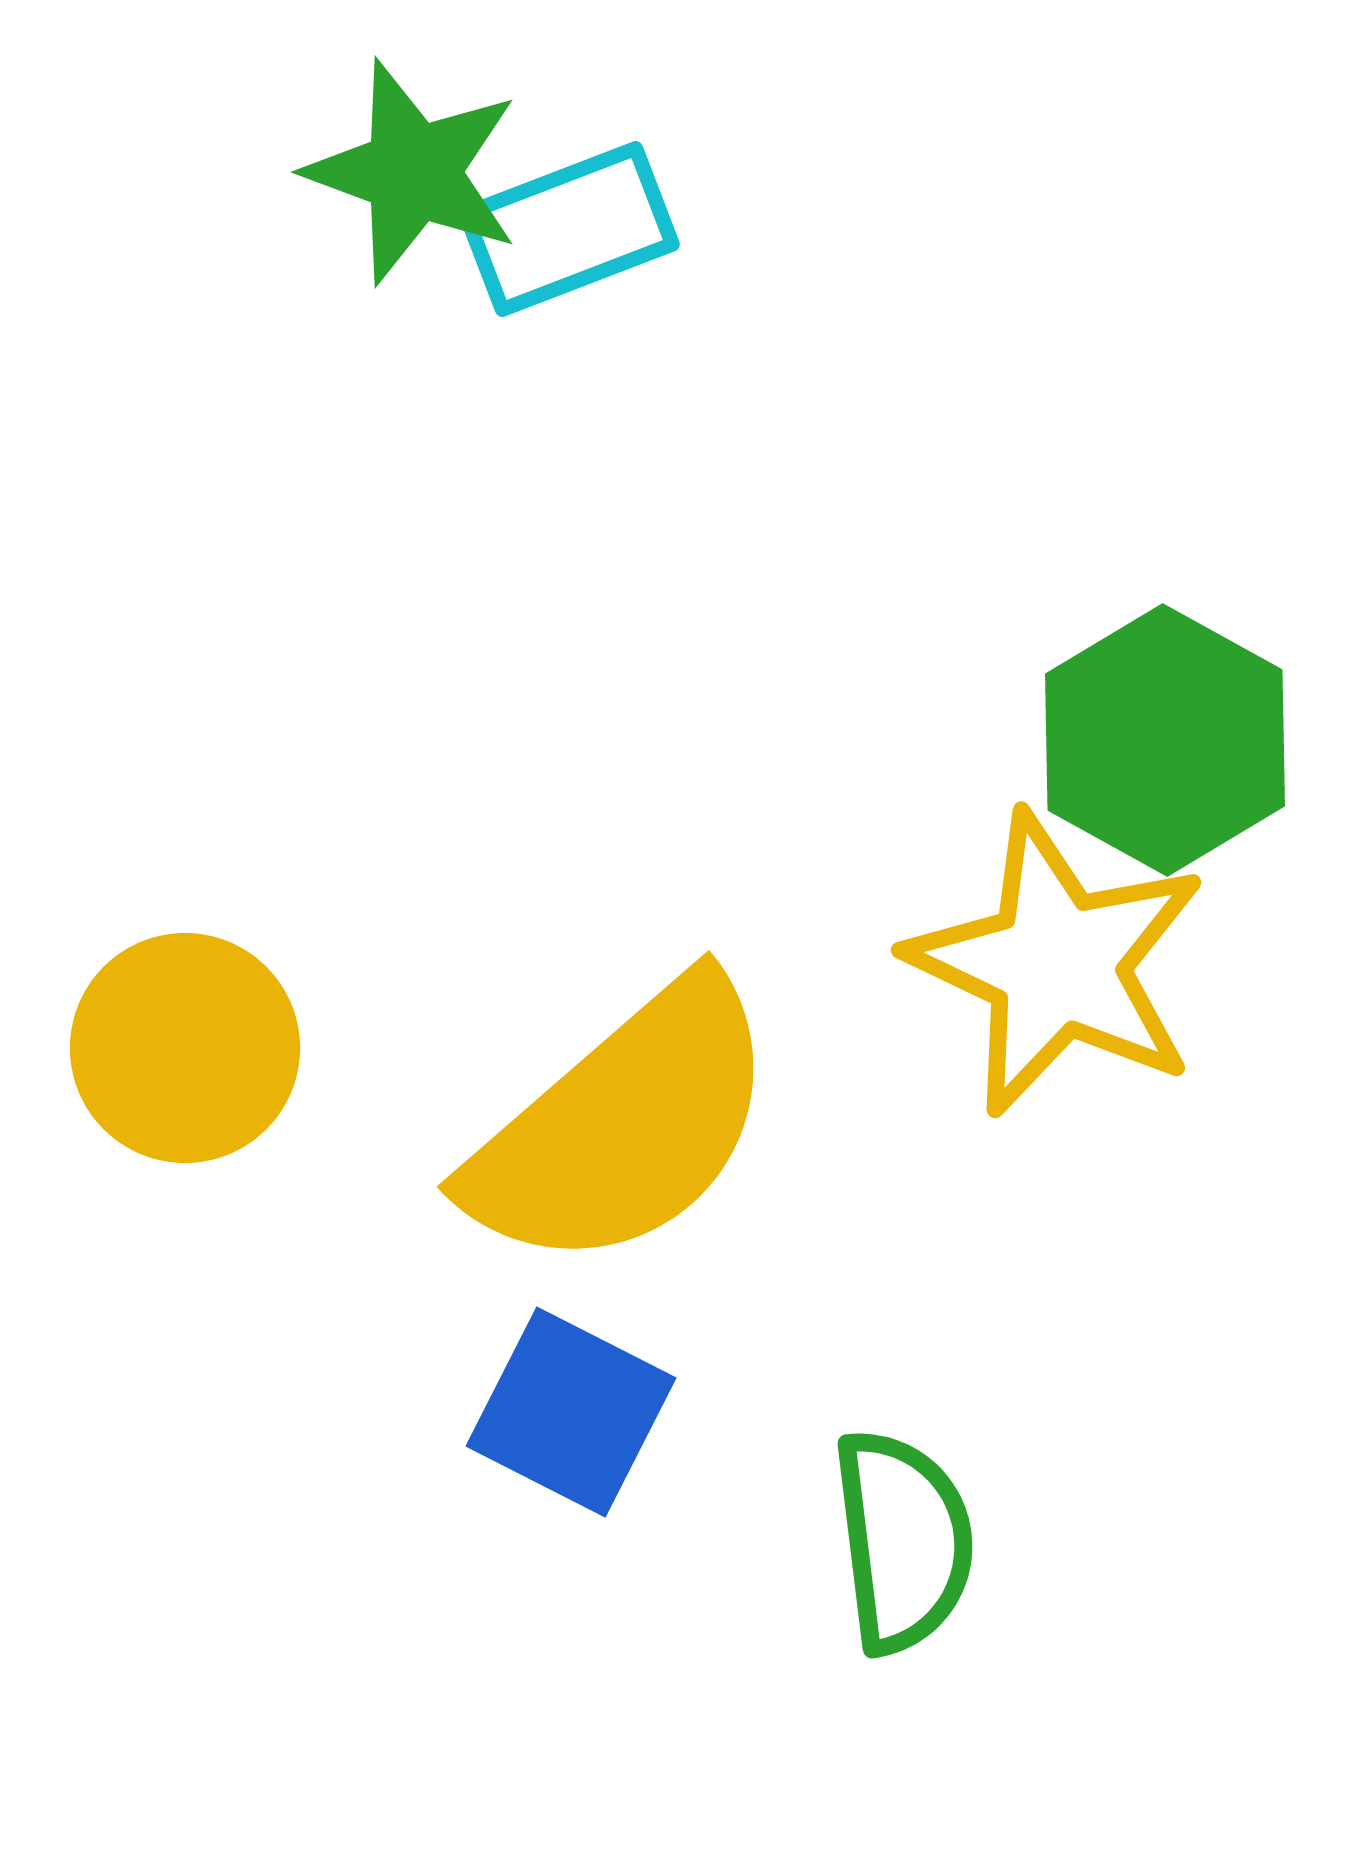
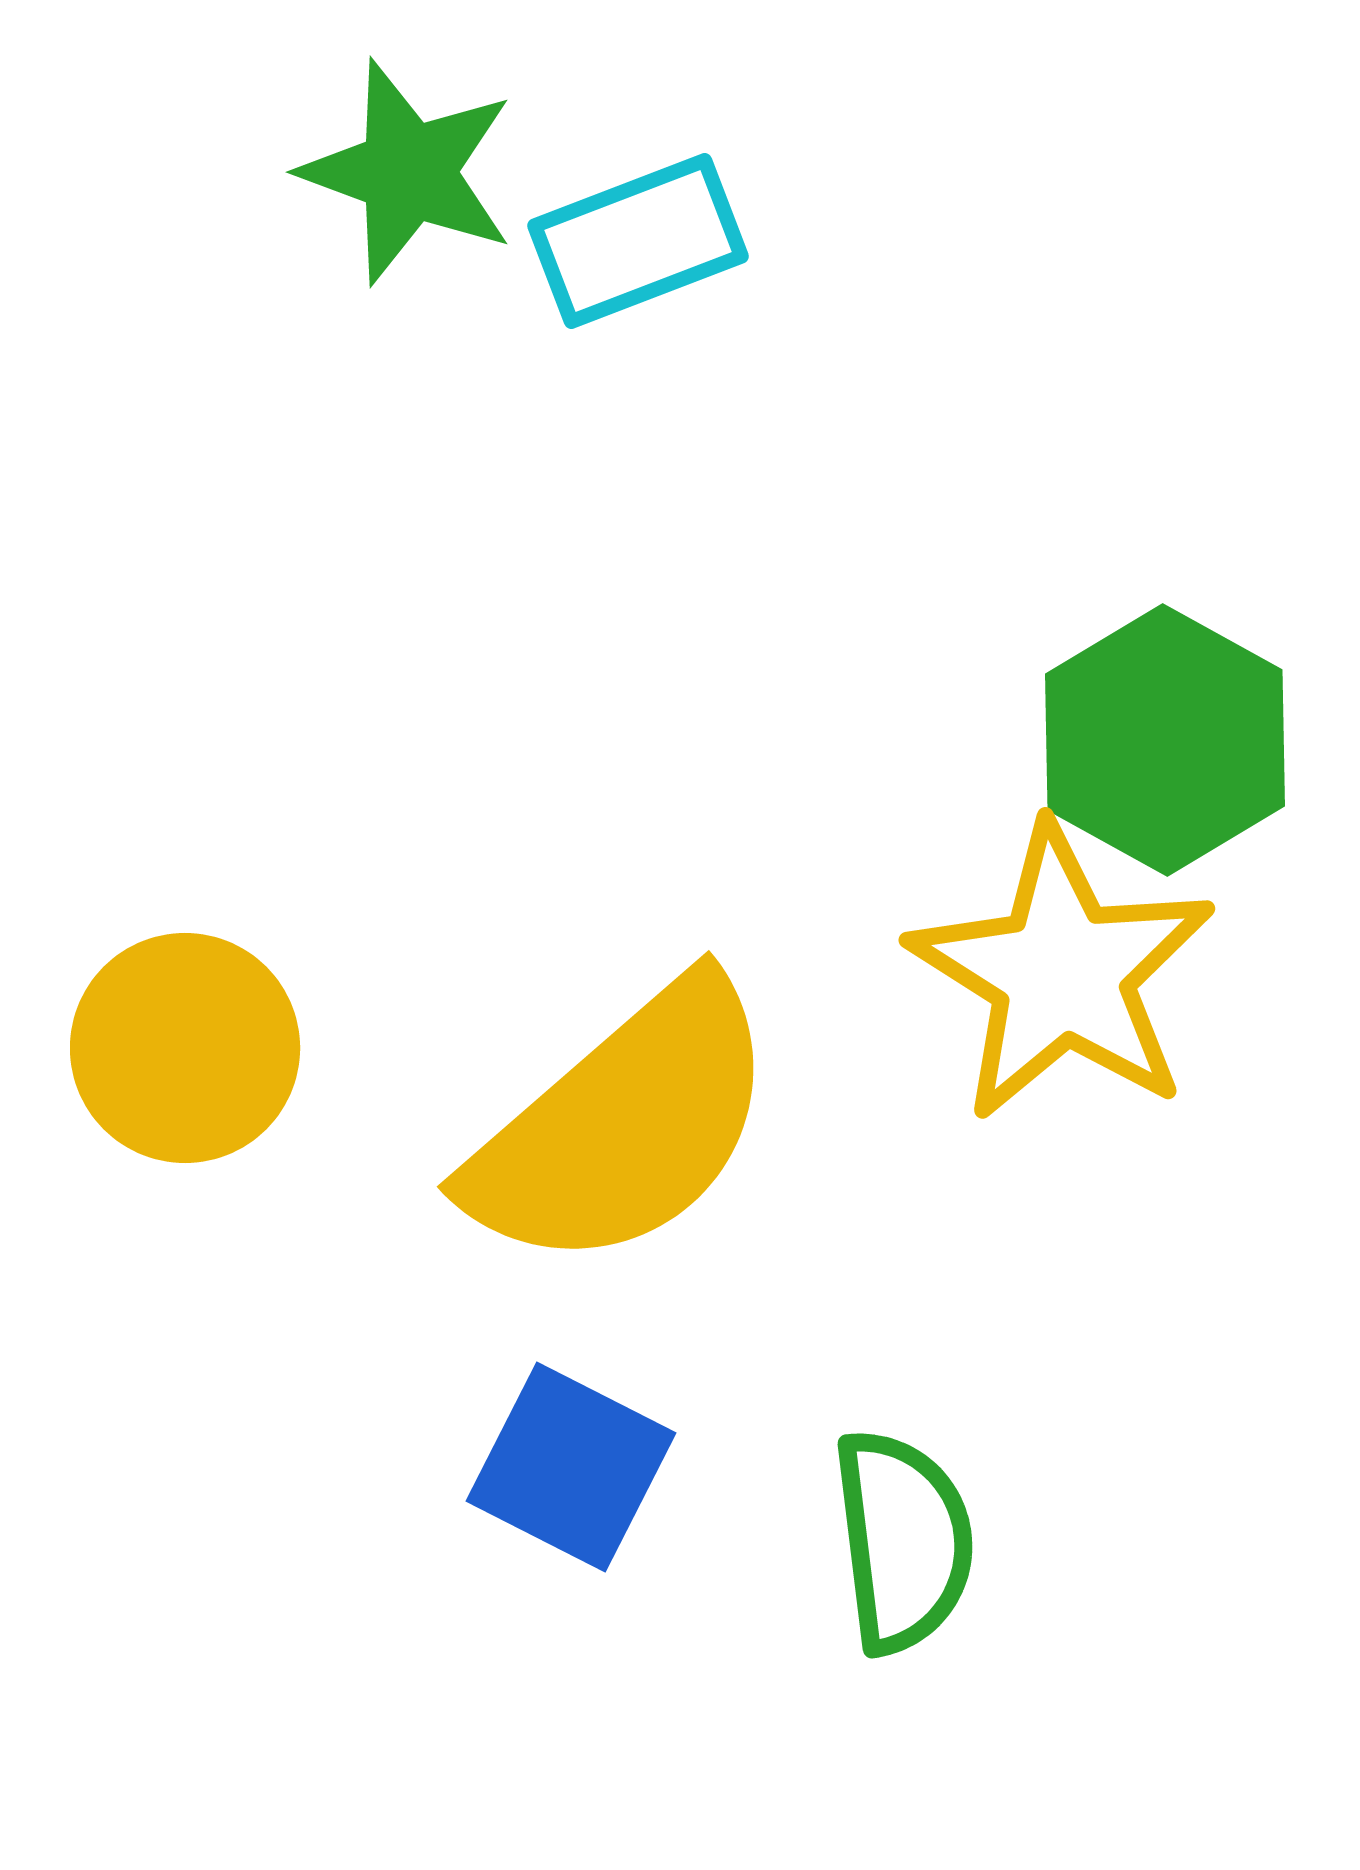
green star: moved 5 px left
cyan rectangle: moved 69 px right, 12 px down
yellow star: moved 5 px right, 9 px down; rotated 7 degrees clockwise
blue square: moved 55 px down
